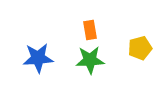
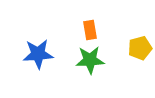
blue star: moved 4 px up
